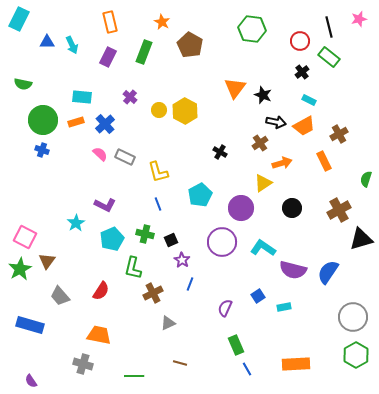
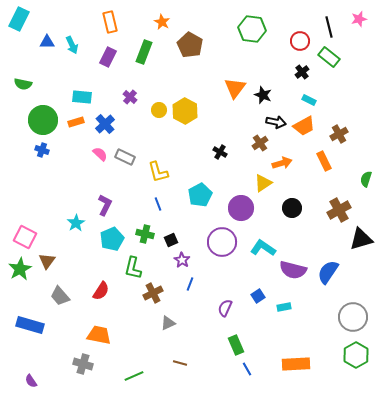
purple L-shape at (105, 205): rotated 90 degrees counterclockwise
green line at (134, 376): rotated 24 degrees counterclockwise
